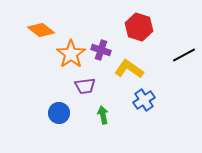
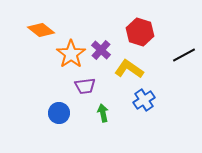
red hexagon: moved 1 px right, 5 px down
purple cross: rotated 24 degrees clockwise
green arrow: moved 2 px up
